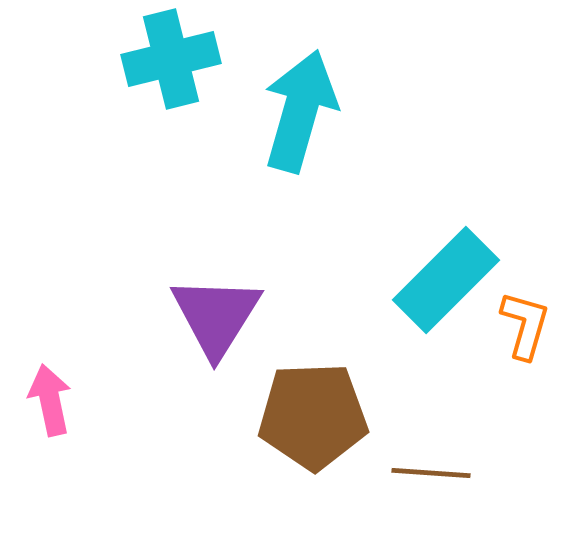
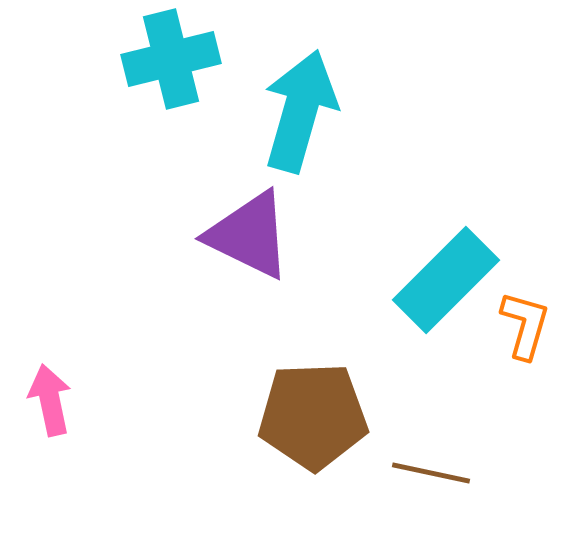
purple triangle: moved 33 px right, 81 px up; rotated 36 degrees counterclockwise
brown line: rotated 8 degrees clockwise
